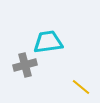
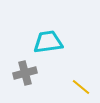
gray cross: moved 8 px down
